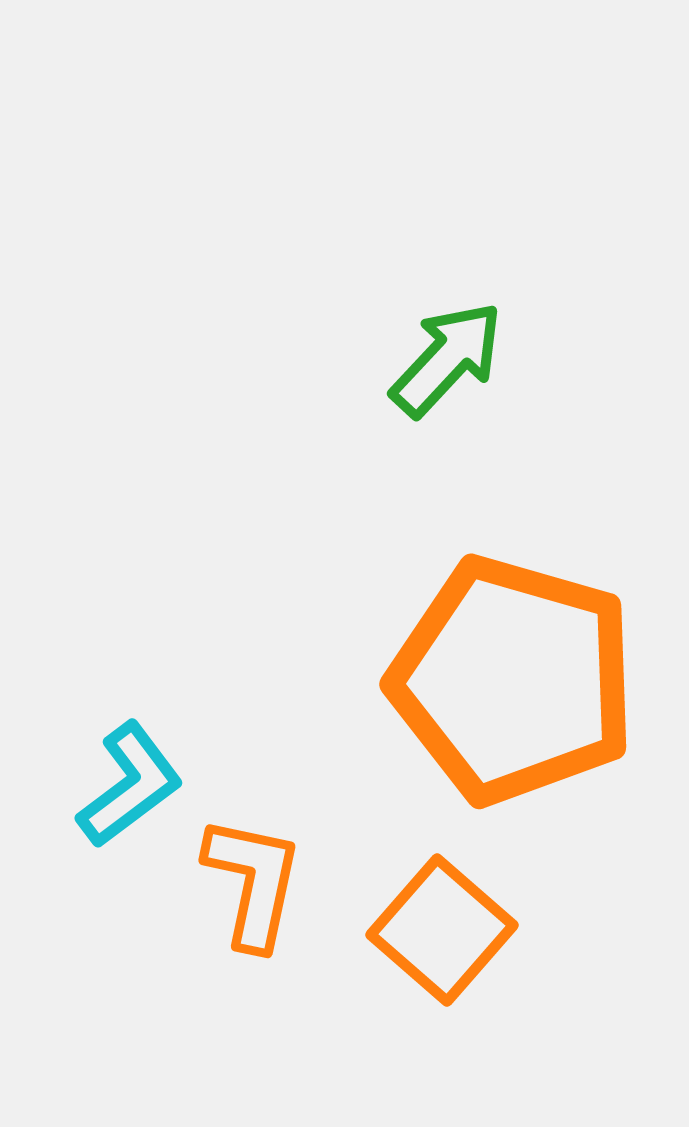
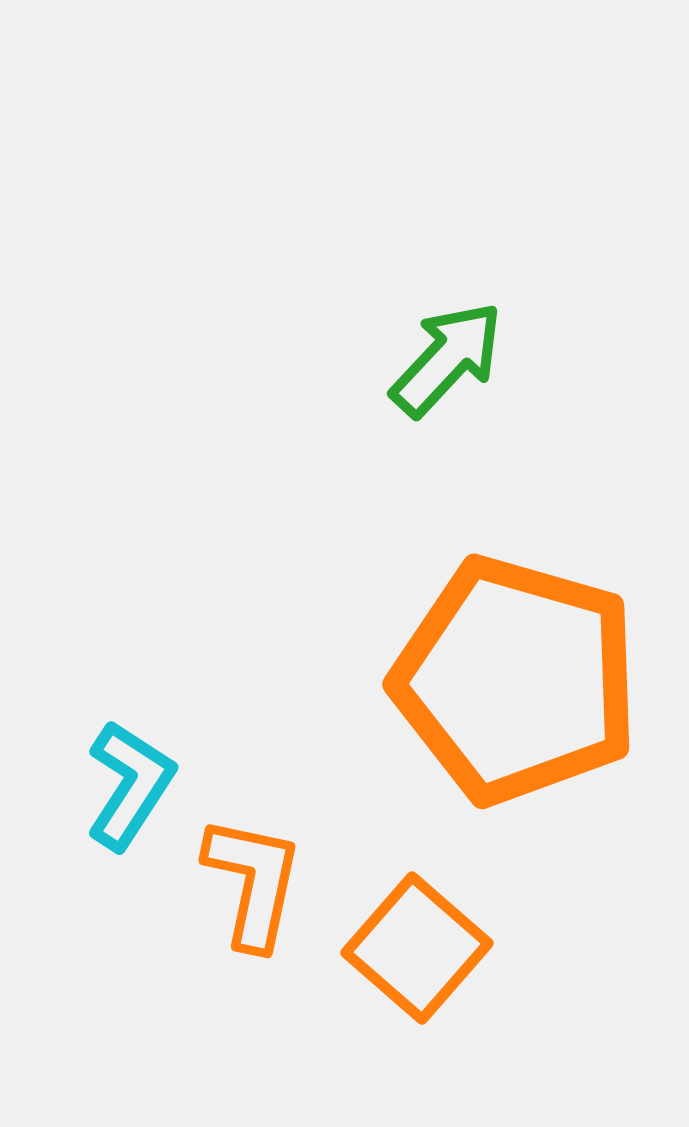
orange pentagon: moved 3 px right
cyan L-shape: rotated 20 degrees counterclockwise
orange square: moved 25 px left, 18 px down
